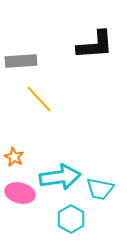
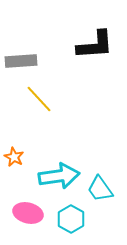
cyan arrow: moved 1 px left, 1 px up
cyan trapezoid: rotated 44 degrees clockwise
pink ellipse: moved 8 px right, 20 px down
